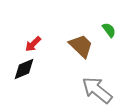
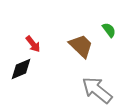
red arrow: rotated 84 degrees counterclockwise
black diamond: moved 3 px left
